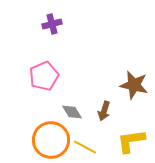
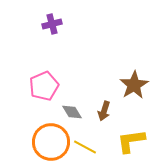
pink pentagon: moved 10 px down
brown star: rotated 28 degrees clockwise
orange circle: moved 2 px down
